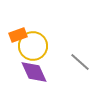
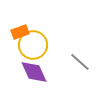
orange rectangle: moved 2 px right, 3 px up
yellow circle: moved 1 px up
